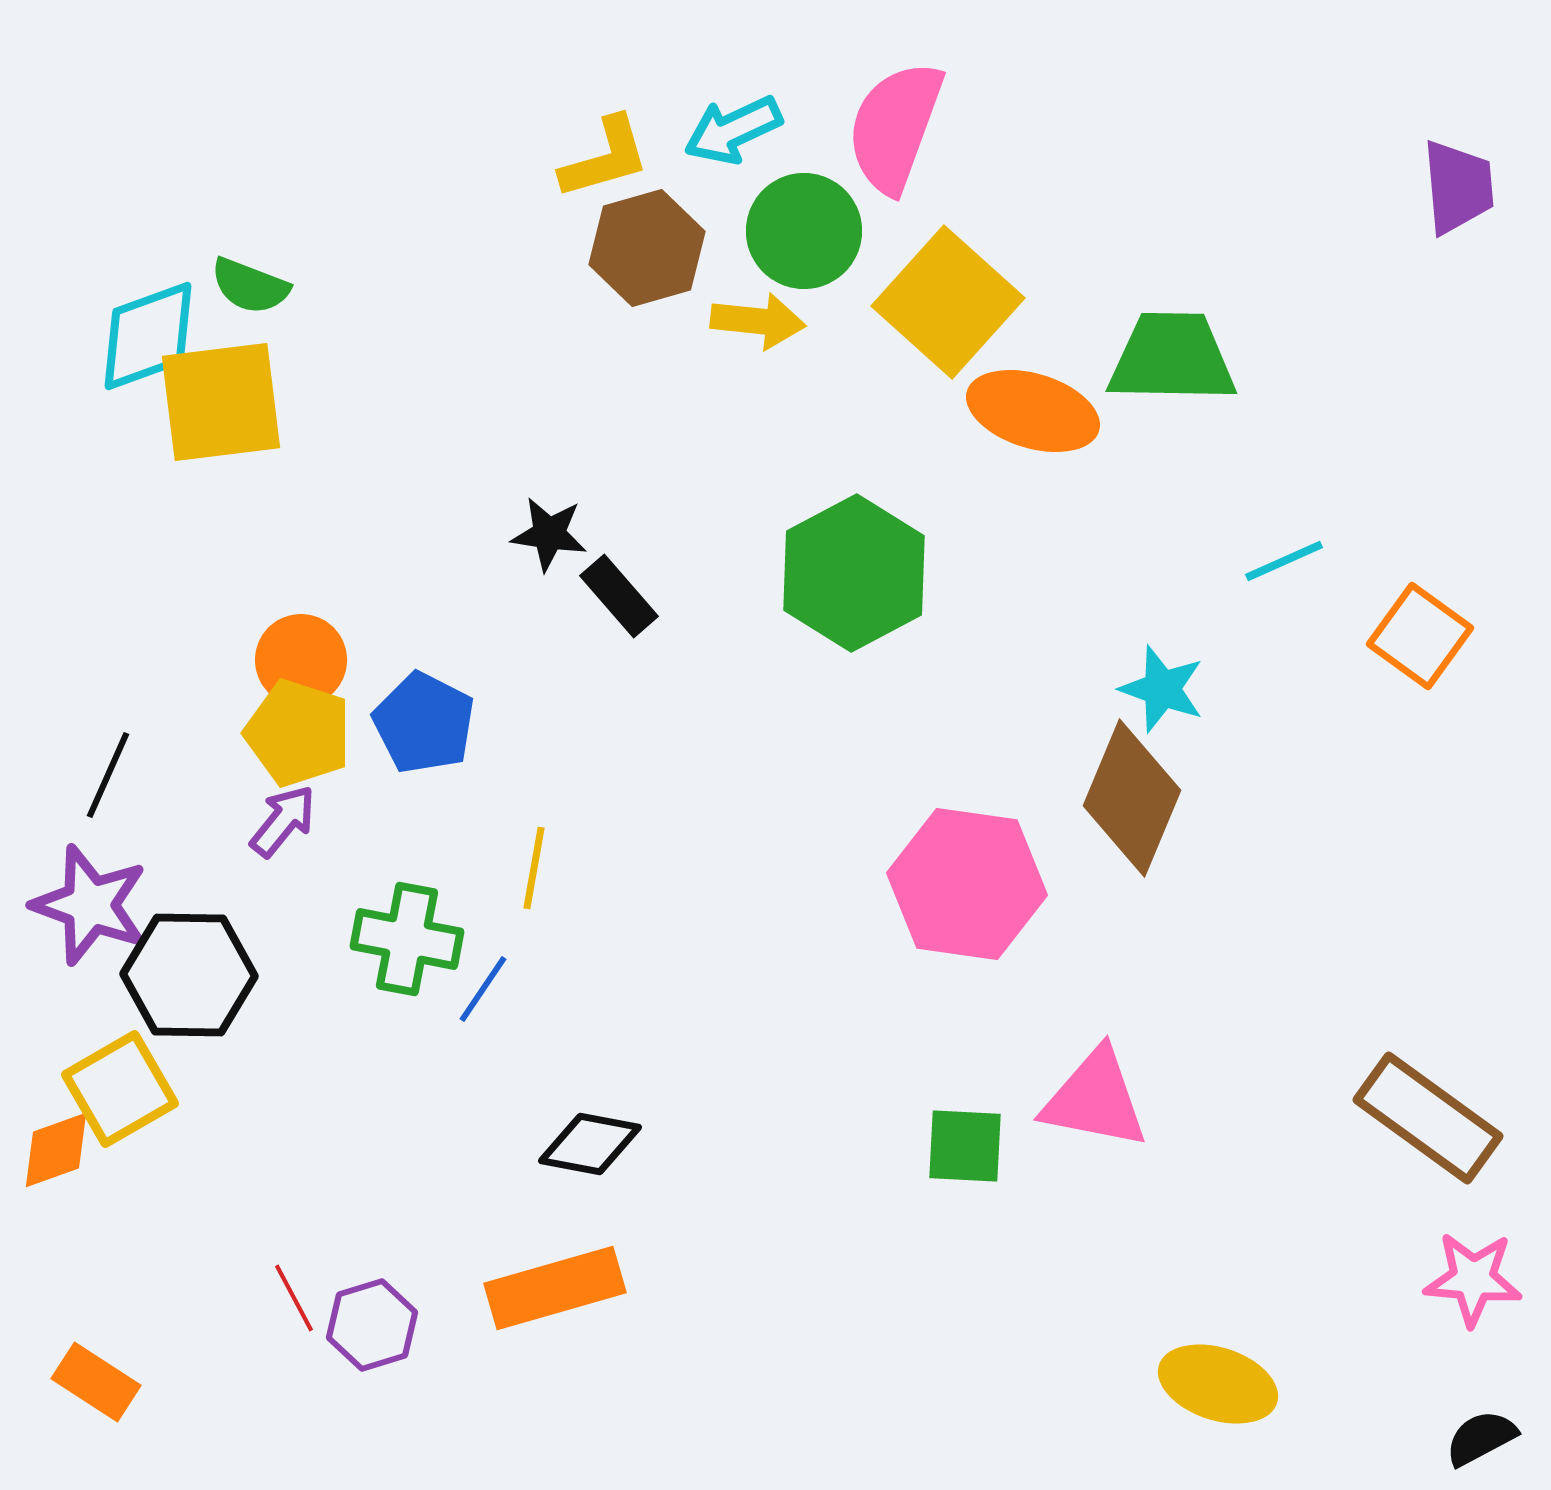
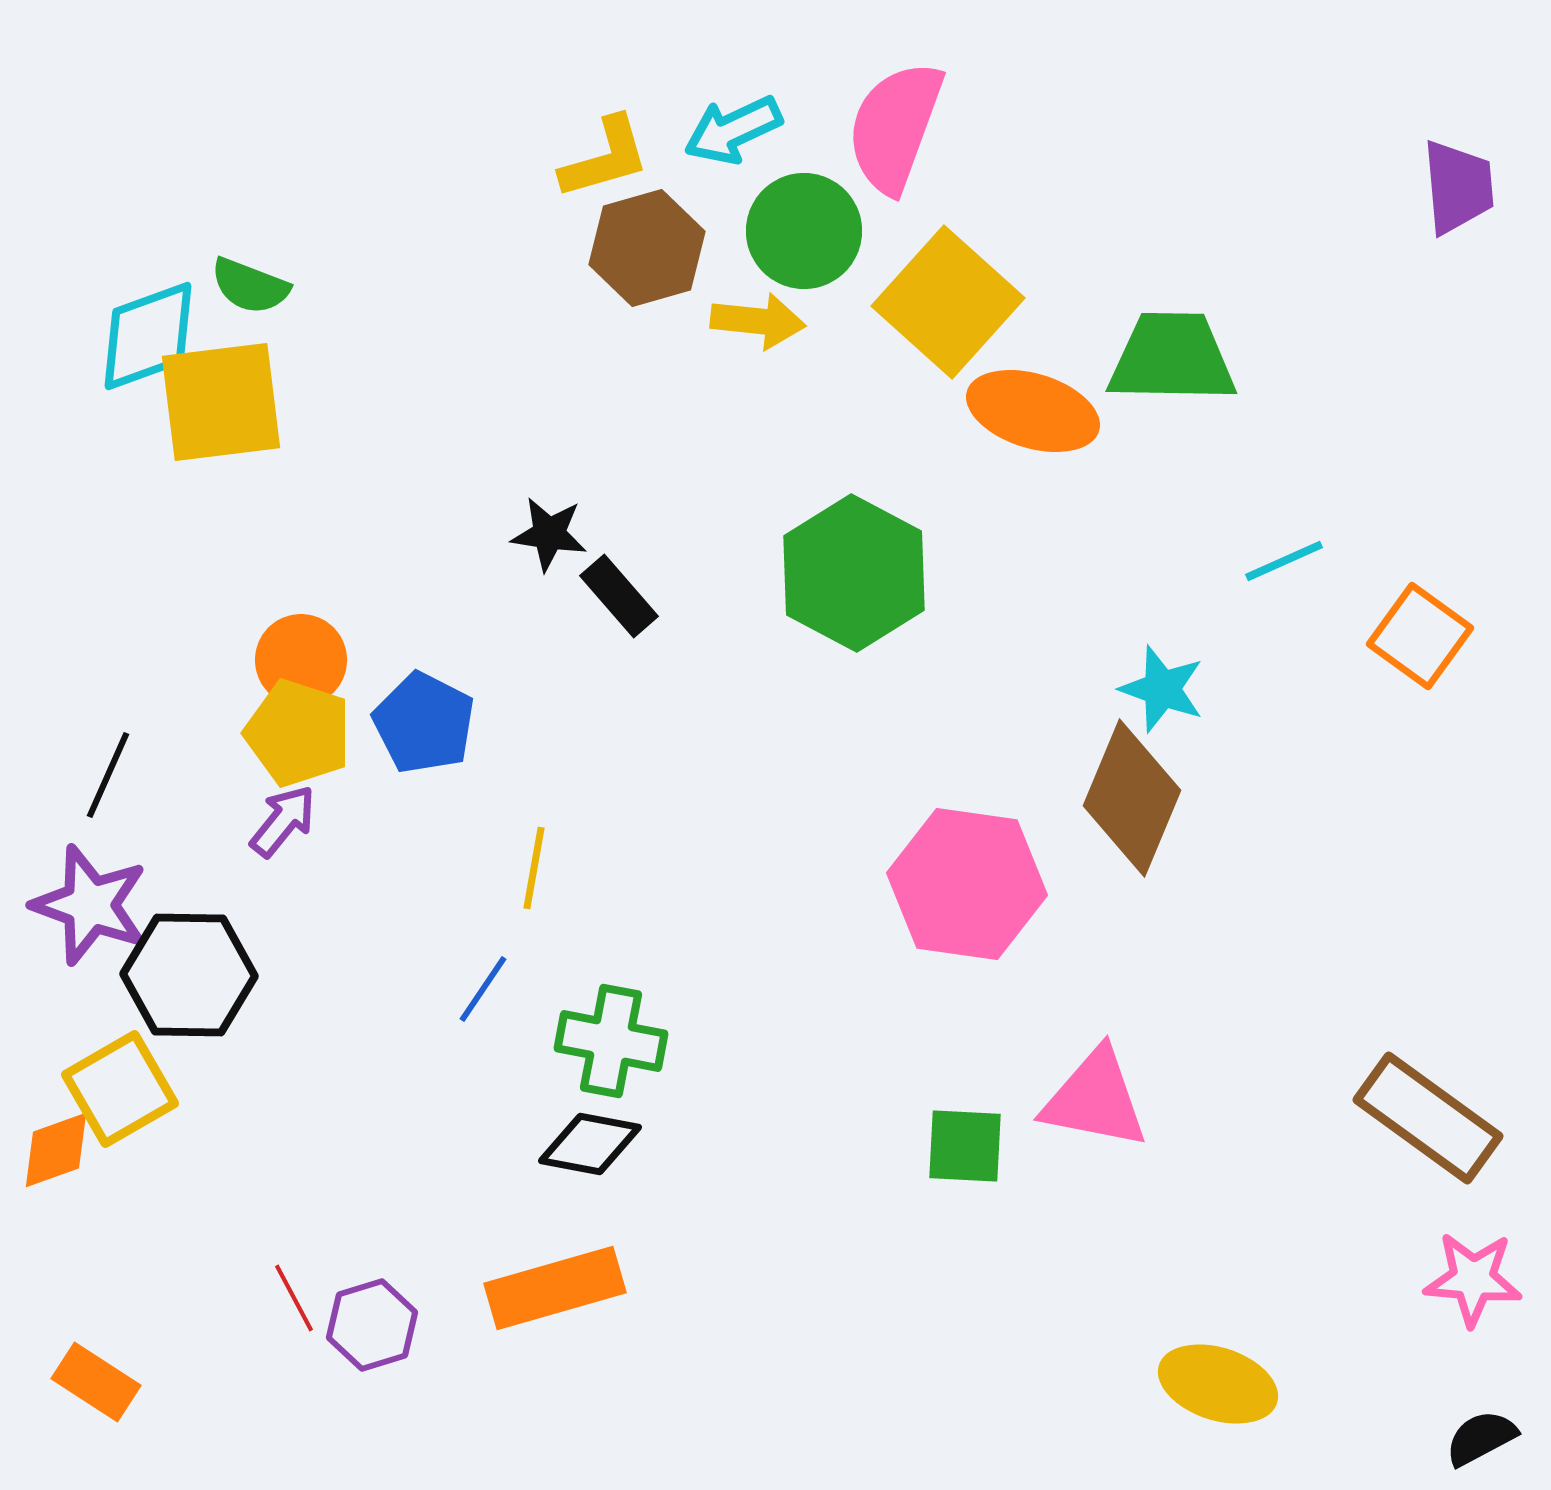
green hexagon at (854, 573): rotated 4 degrees counterclockwise
green cross at (407, 939): moved 204 px right, 102 px down
